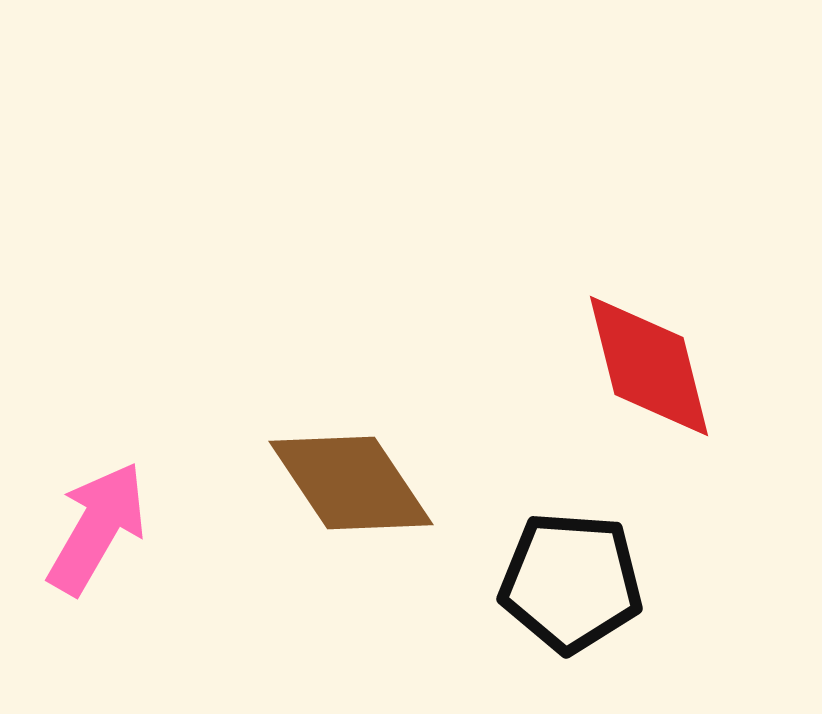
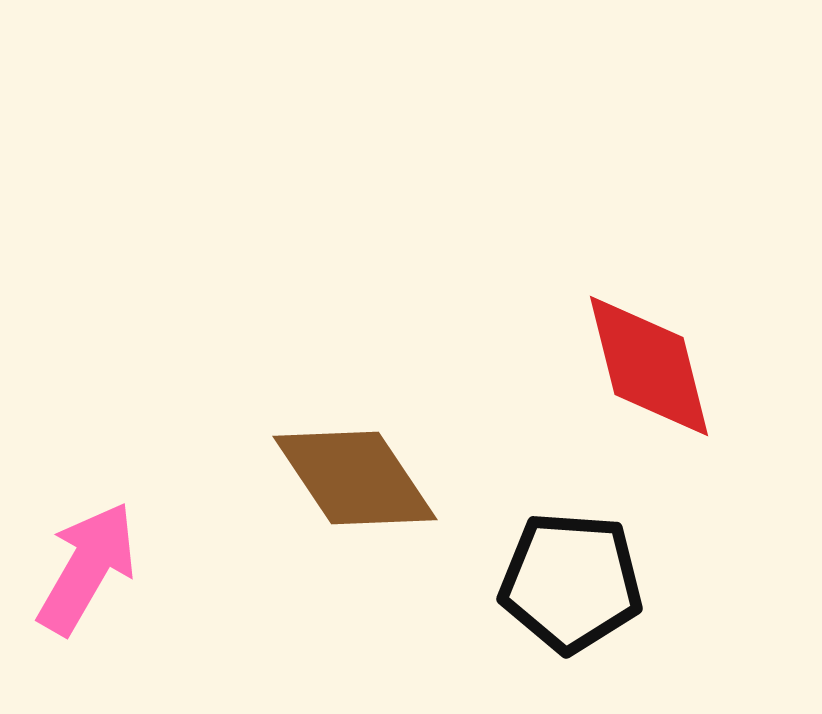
brown diamond: moved 4 px right, 5 px up
pink arrow: moved 10 px left, 40 px down
